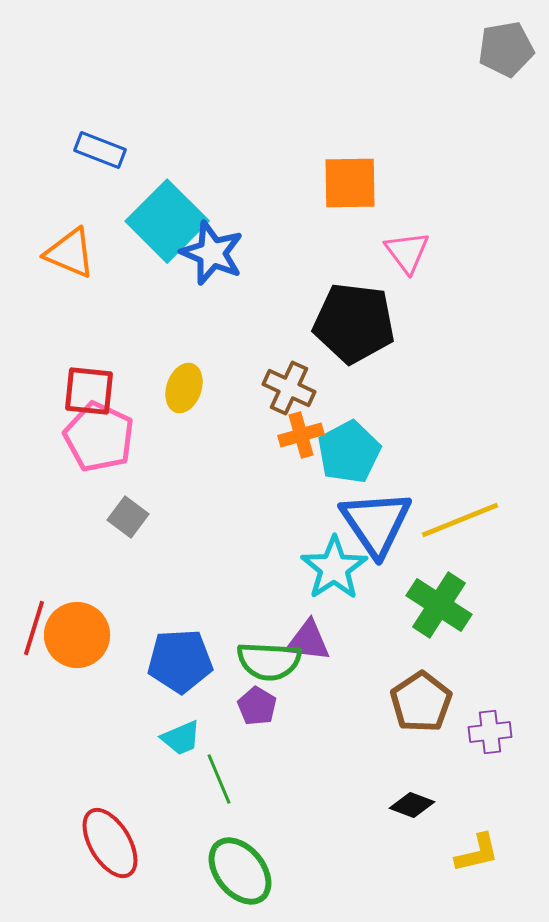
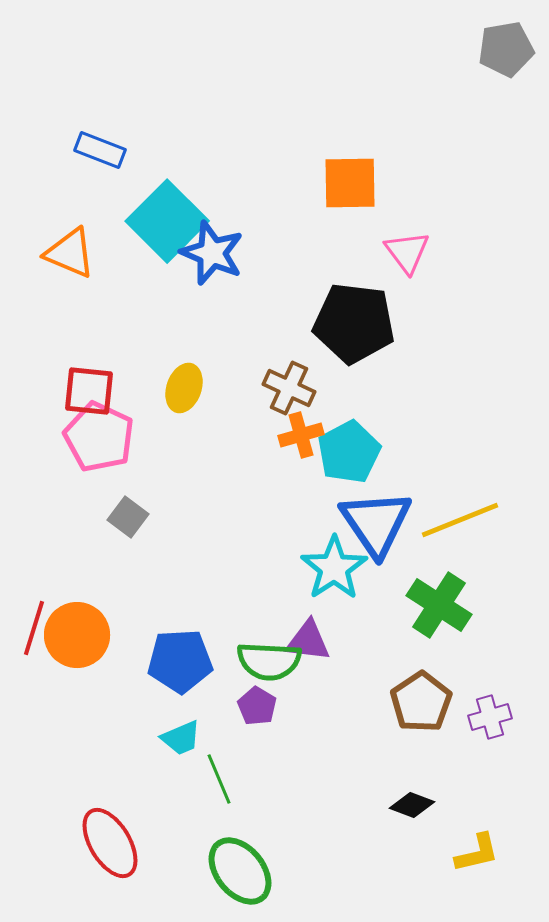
purple cross: moved 15 px up; rotated 9 degrees counterclockwise
